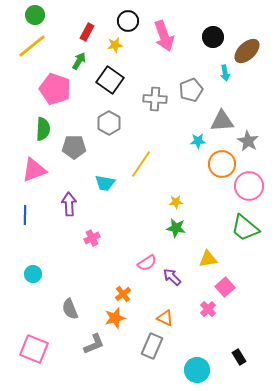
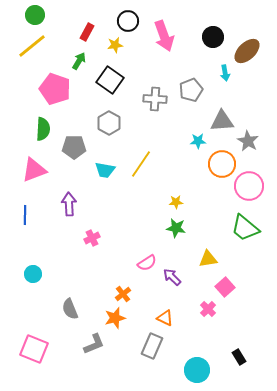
cyan trapezoid at (105, 183): moved 13 px up
